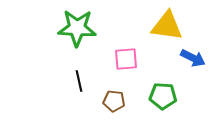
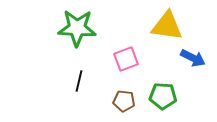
pink square: rotated 15 degrees counterclockwise
black line: rotated 25 degrees clockwise
brown pentagon: moved 10 px right
